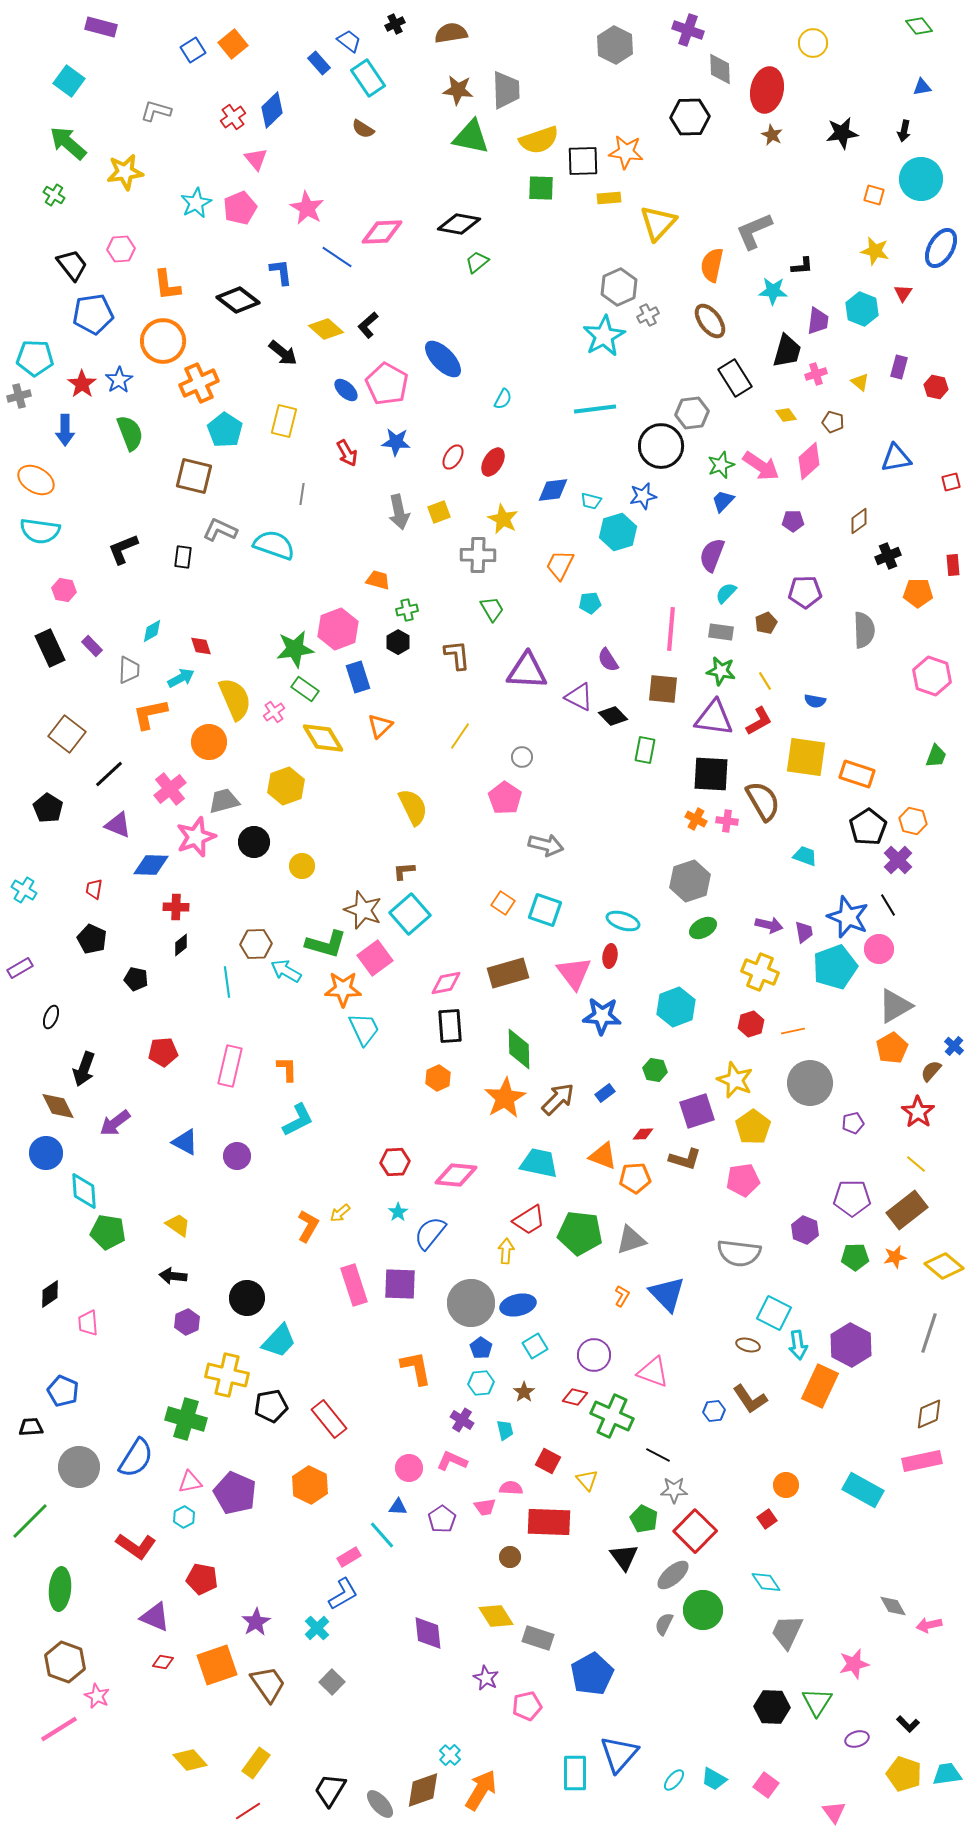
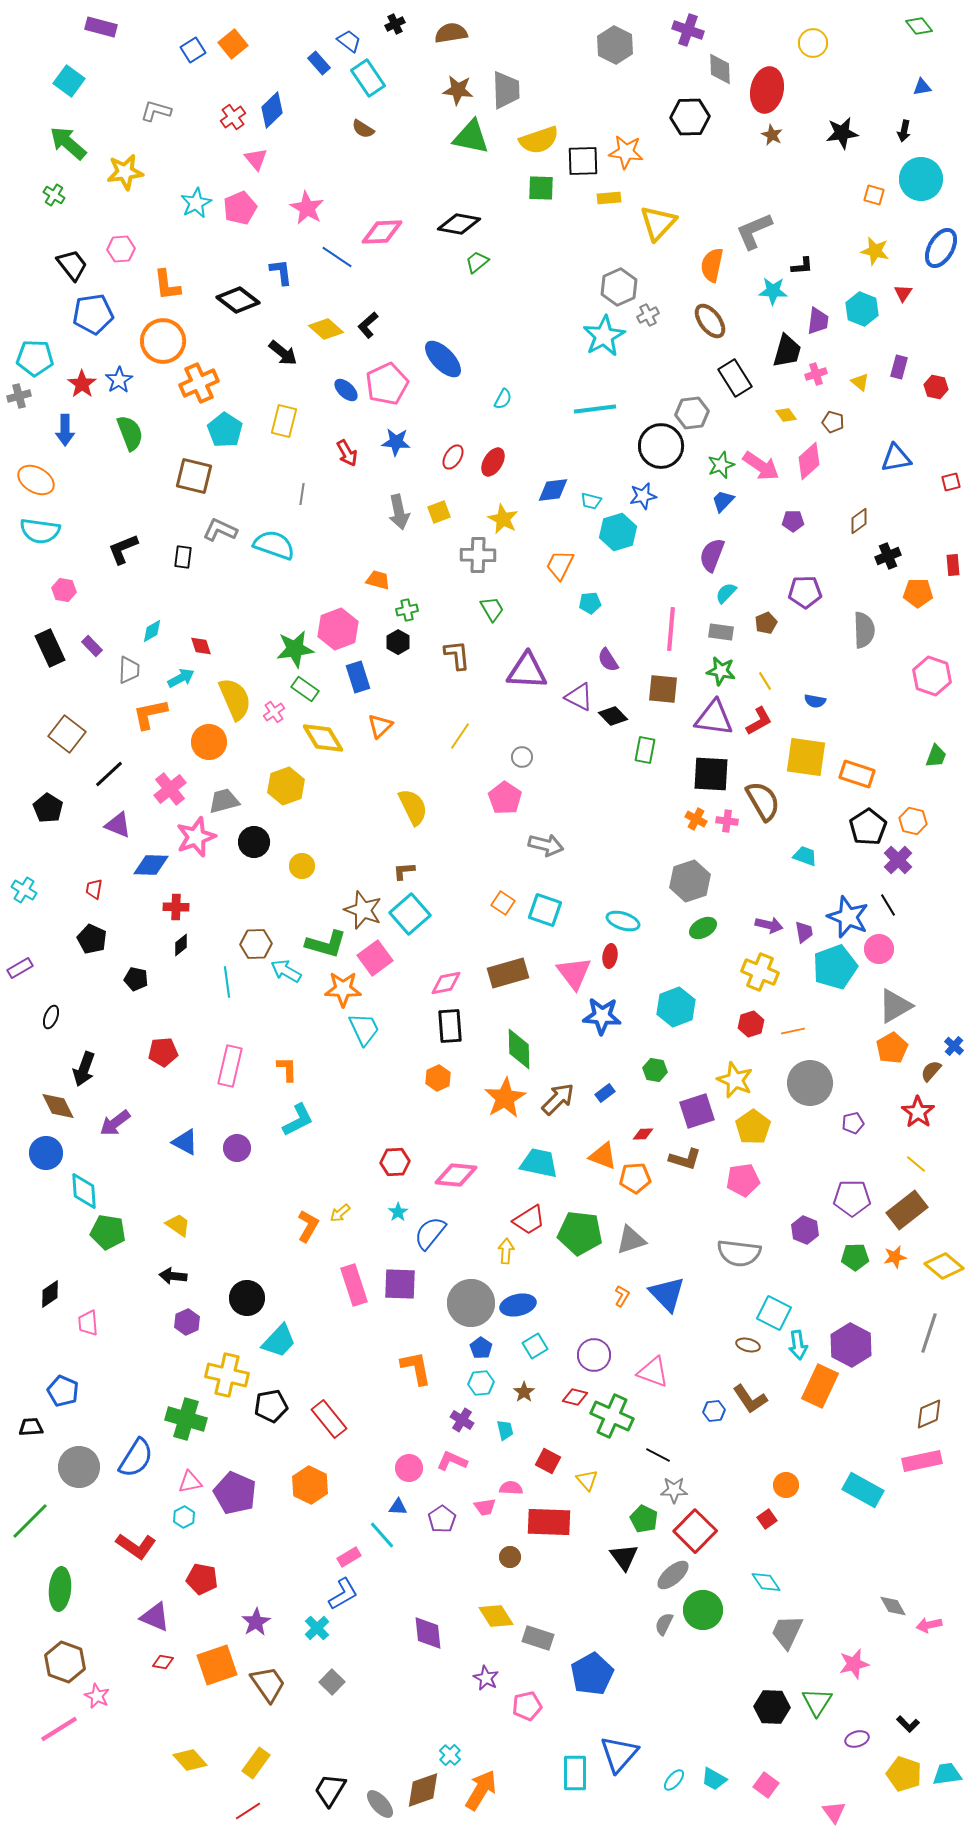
pink pentagon at (387, 384): rotated 18 degrees clockwise
purple circle at (237, 1156): moved 8 px up
